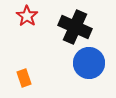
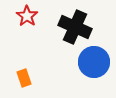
blue circle: moved 5 px right, 1 px up
